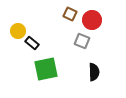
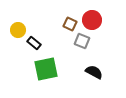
brown square: moved 10 px down
yellow circle: moved 1 px up
black rectangle: moved 2 px right
black semicircle: rotated 60 degrees counterclockwise
